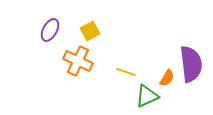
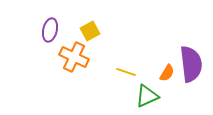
purple ellipse: rotated 15 degrees counterclockwise
orange cross: moved 4 px left, 4 px up
orange semicircle: moved 5 px up
